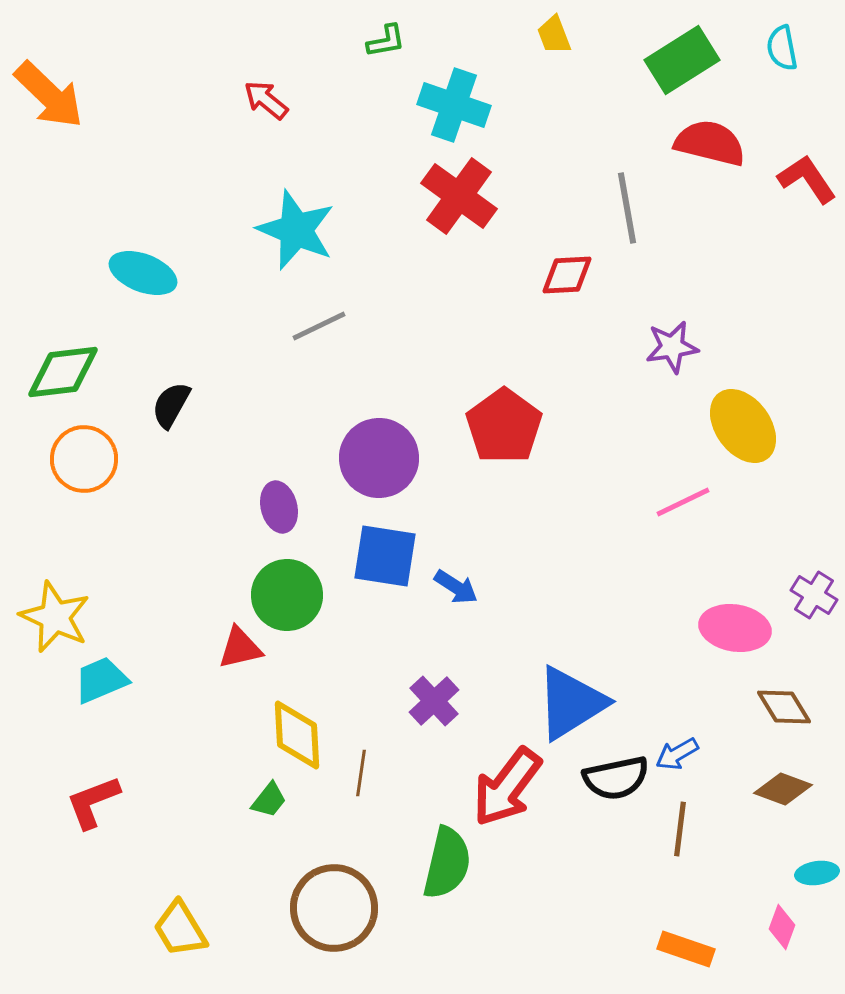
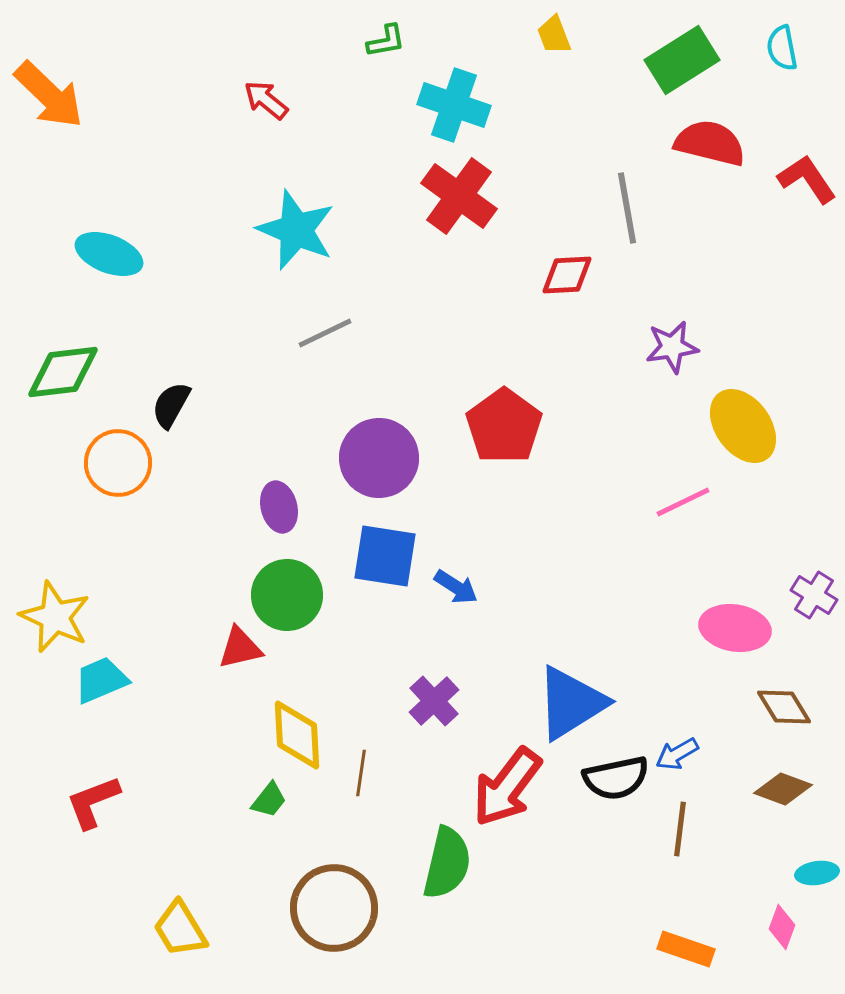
cyan ellipse at (143, 273): moved 34 px left, 19 px up
gray line at (319, 326): moved 6 px right, 7 px down
orange circle at (84, 459): moved 34 px right, 4 px down
